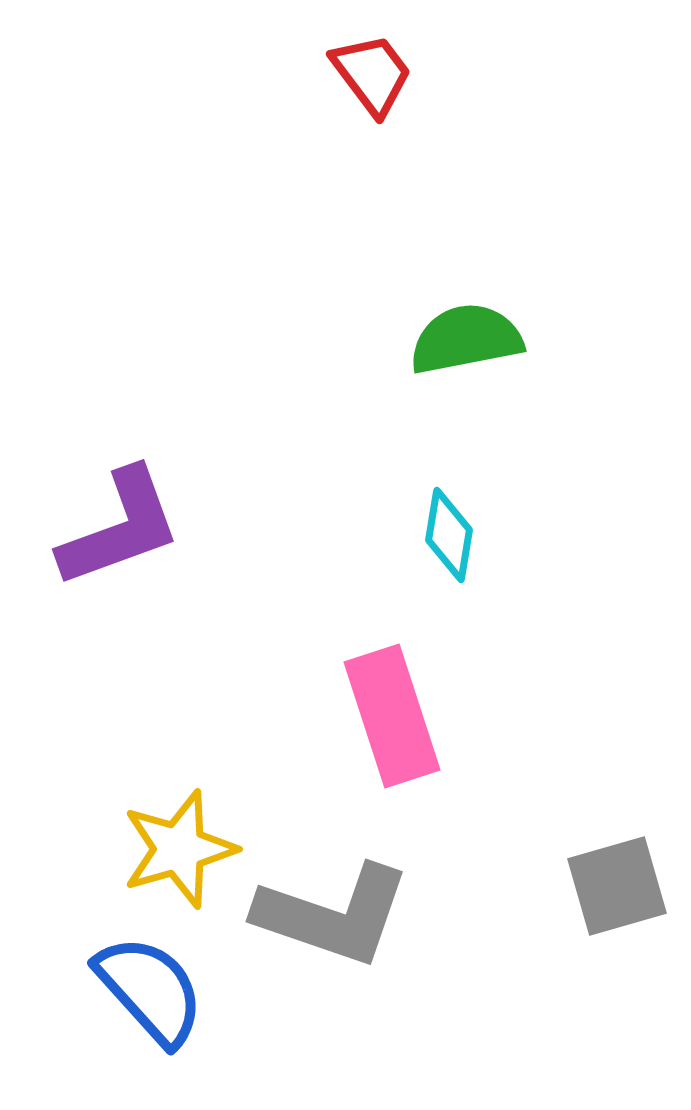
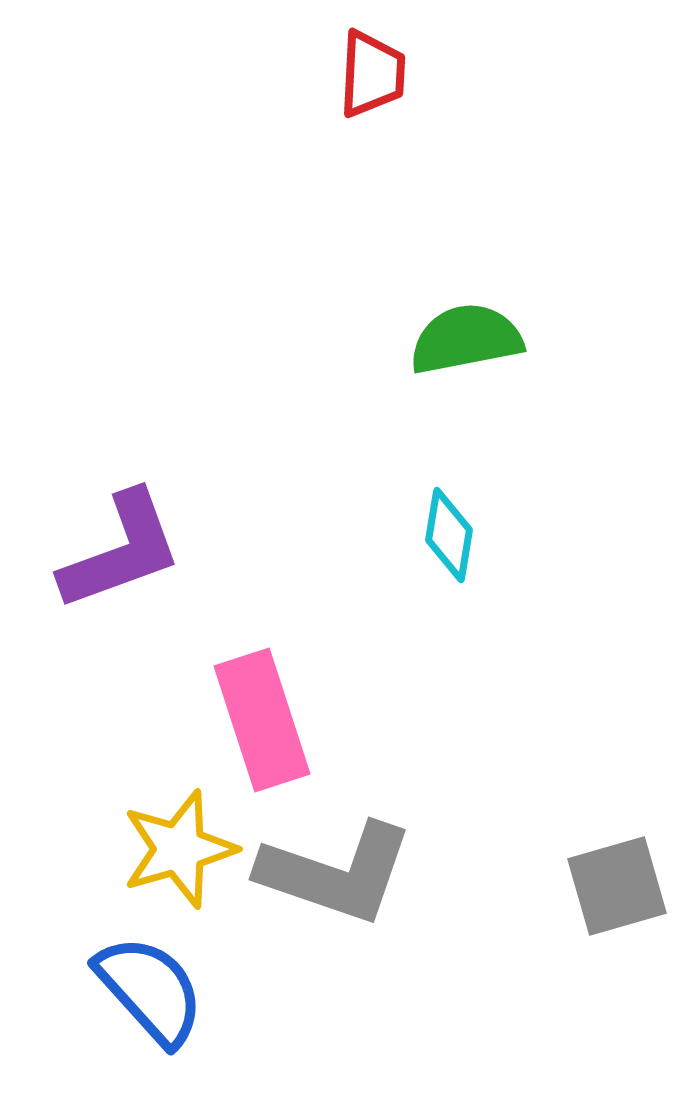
red trapezoid: rotated 40 degrees clockwise
purple L-shape: moved 1 px right, 23 px down
pink rectangle: moved 130 px left, 4 px down
gray L-shape: moved 3 px right, 42 px up
